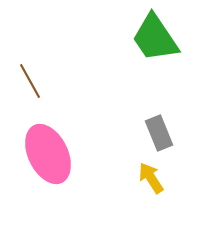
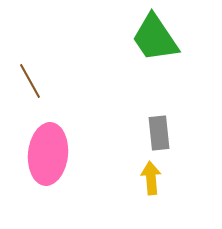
gray rectangle: rotated 16 degrees clockwise
pink ellipse: rotated 32 degrees clockwise
yellow arrow: rotated 28 degrees clockwise
